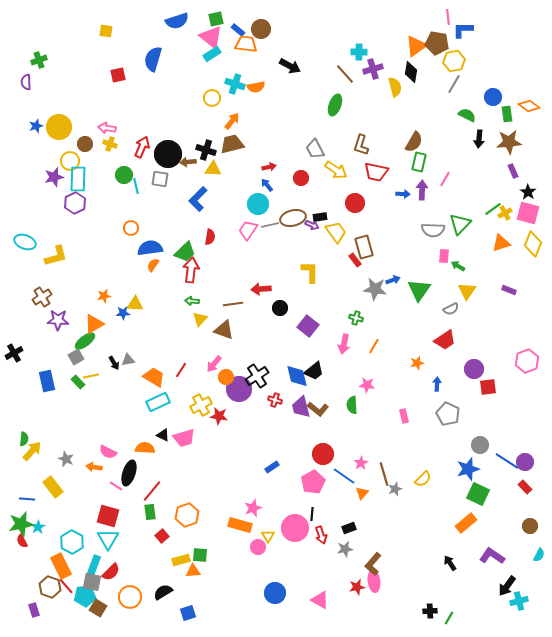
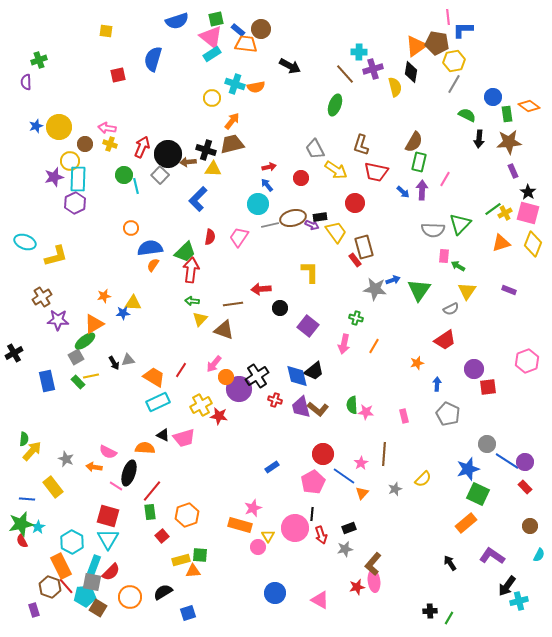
gray square at (160, 179): moved 4 px up; rotated 36 degrees clockwise
blue arrow at (403, 194): moved 2 px up; rotated 40 degrees clockwise
pink trapezoid at (248, 230): moved 9 px left, 7 px down
yellow triangle at (135, 304): moved 2 px left, 1 px up
pink star at (367, 385): moved 1 px left, 27 px down
gray circle at (480, 445): moved 7 px right, 1 px up
brown line at (384, 474): moved 20 px up; rotated 20 degrees clockwise
